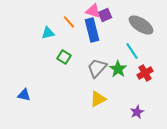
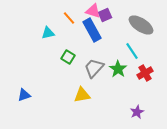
orange line: moved 4 px up
blue rectangle: rotated 15 degrees counterclockwise
green square: moved 4 px right
gray trapezoid: moved 3 px left
blue triangle: rotated 32 degrees counterclockwise
yellow triangle: moved 16 px left, 4 px up; rotated 18 degrees clockwise
